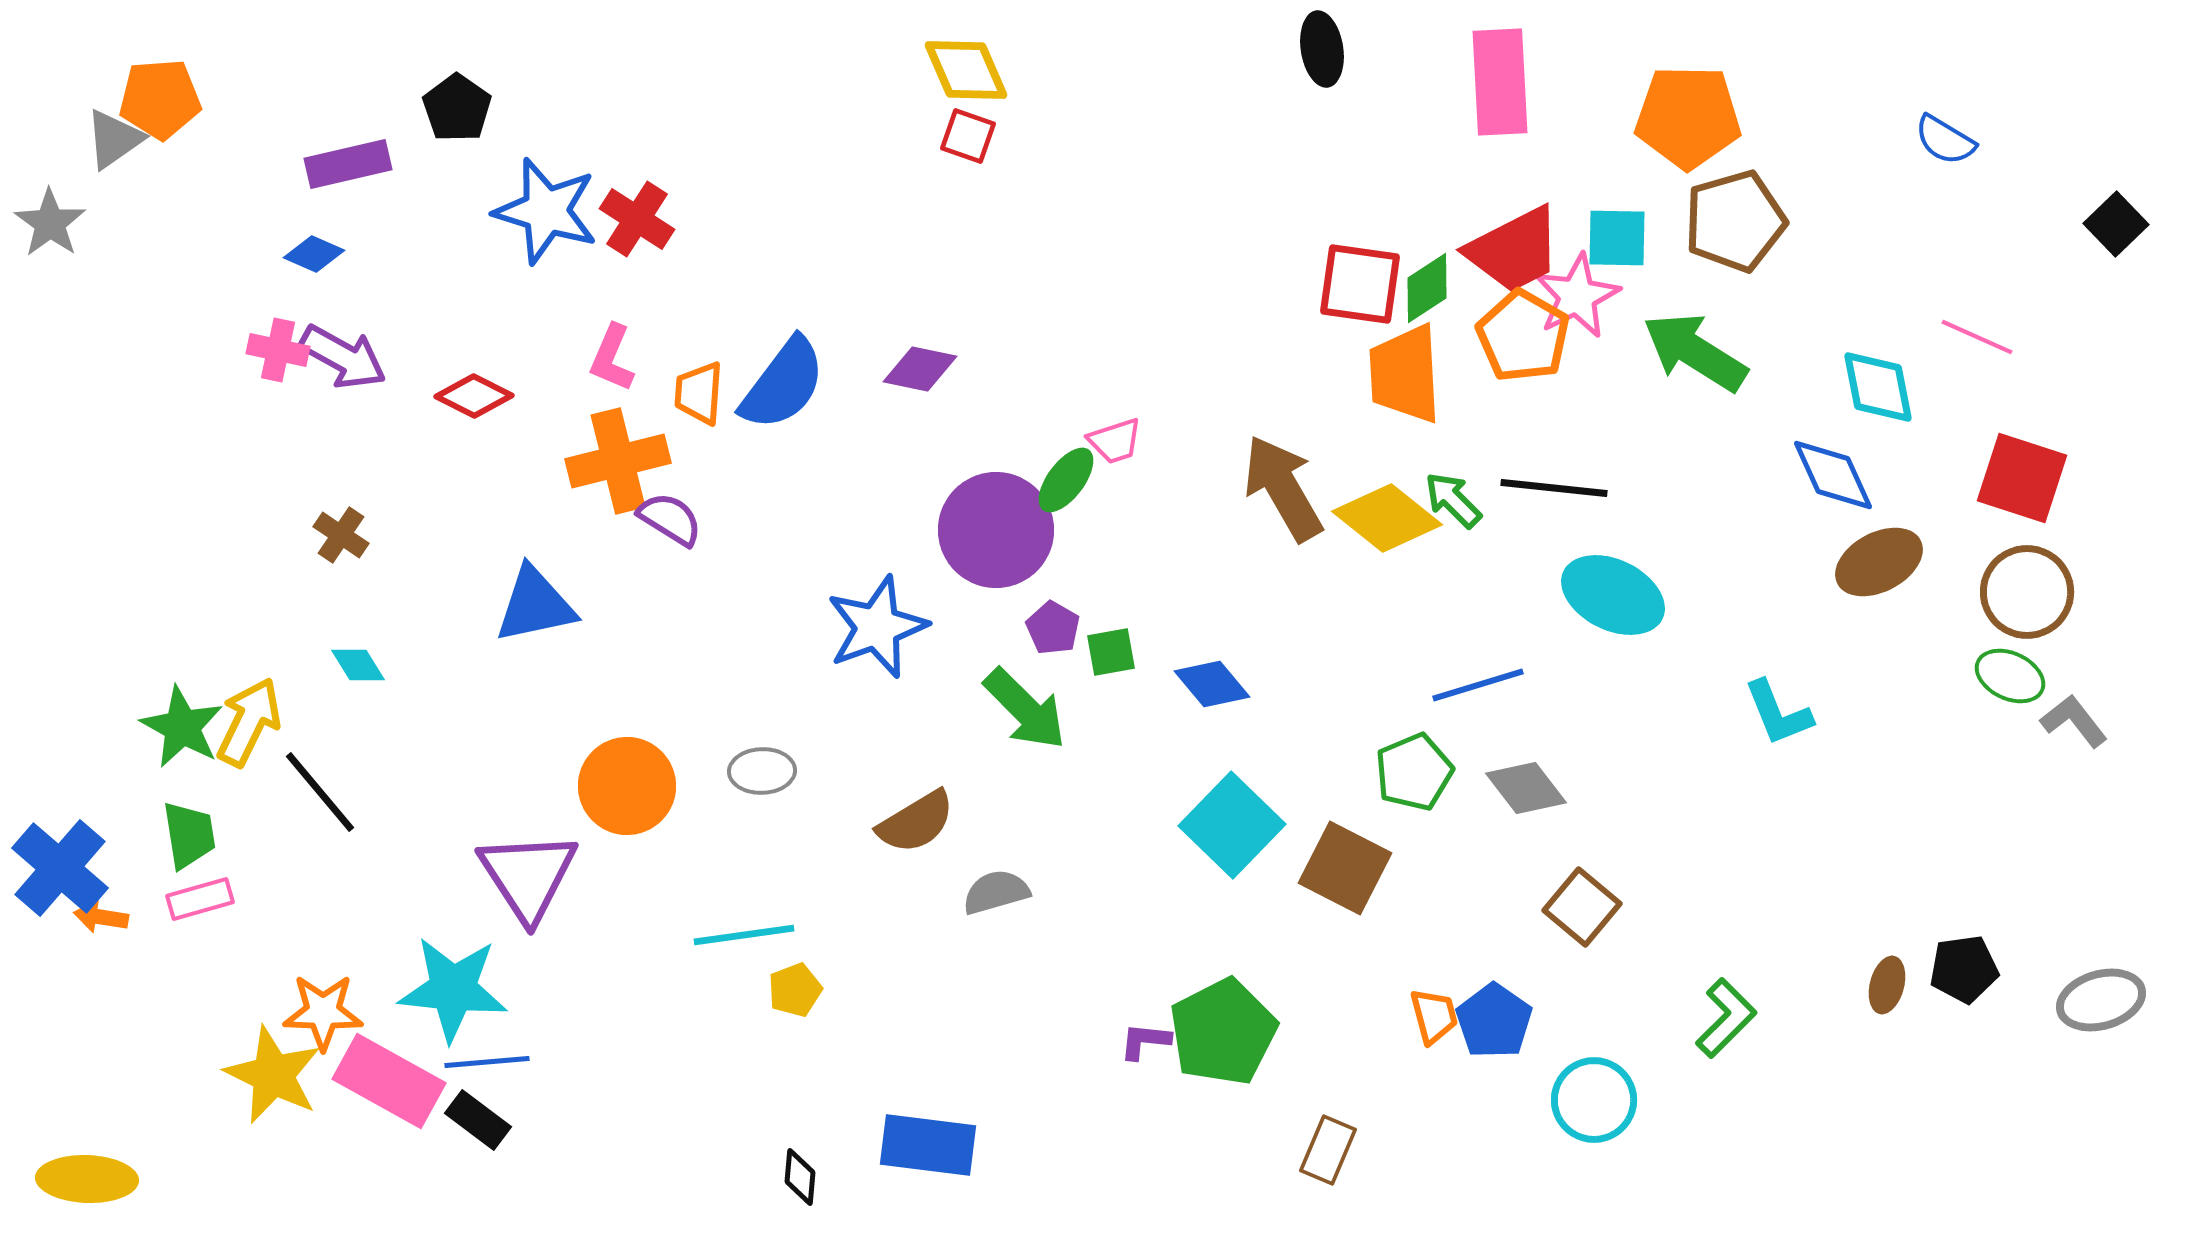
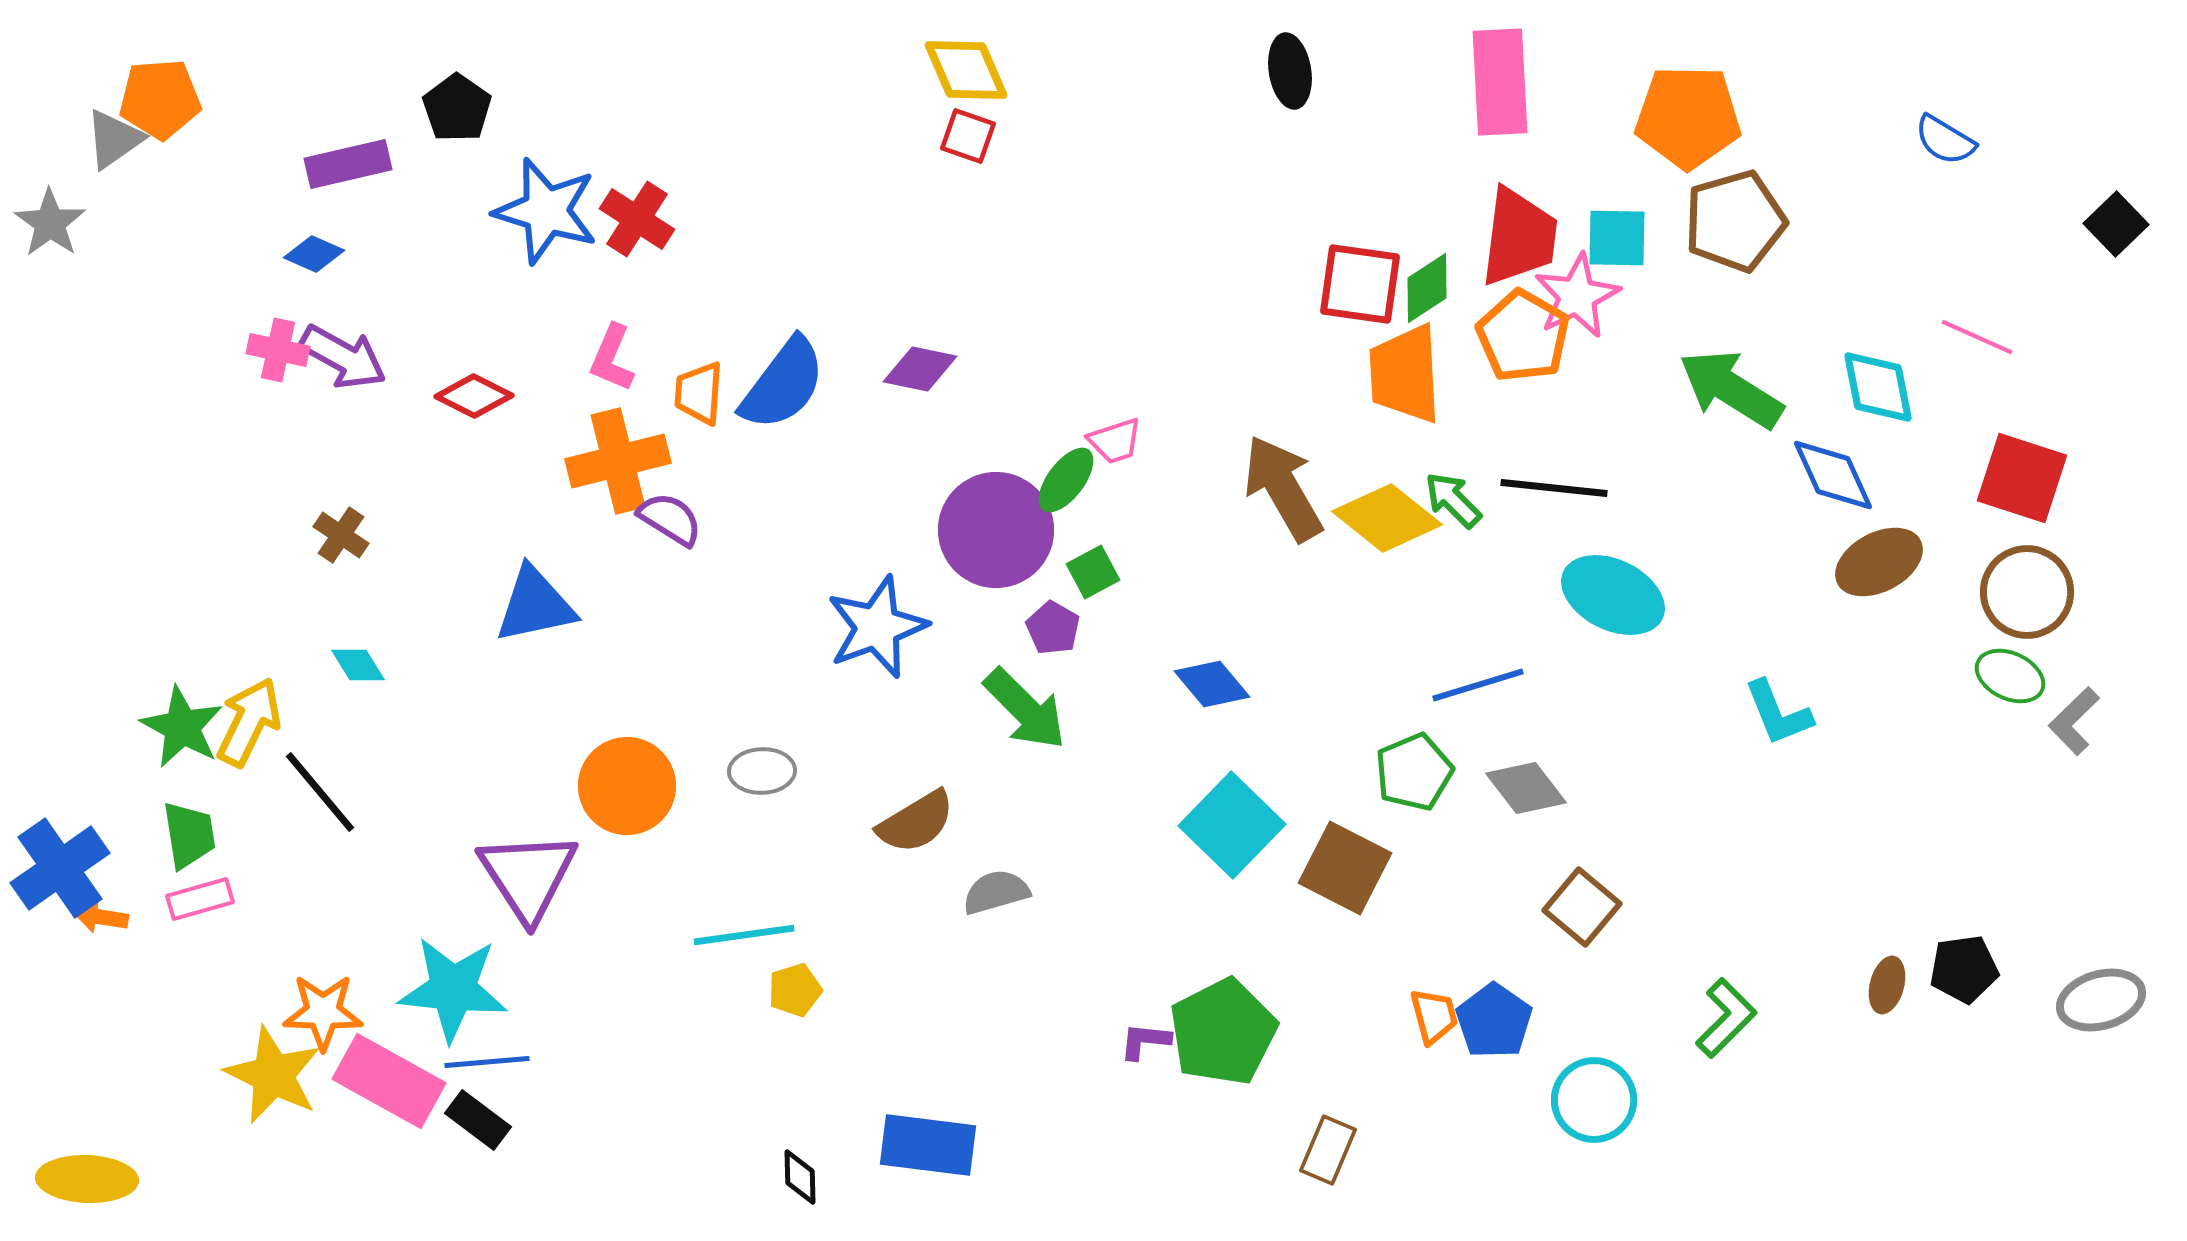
black ellipse at (1322, 49): moved 32 px left, 22 px down
red trapezoid at (1514, 250): moved 5 px right, 13 px up; rotated 56 degrees counterclockwise
green arrow at (1695, 352): moved 36 px right, 37 px down
green square at (1111, 652): moved 18 px left, 80 px up; rotated 18 degrees counterclockwise
gray L-shape at (2074, 721): rotated 96 degrees counterclockwise
blue cross at (60, 868): rotated 14 degrees clockwise
yellow pentagon at (795, 990): rotated 4 degrees clockwise
black diamond at (800, 1177): rotated 6 degrees counterclockwise
